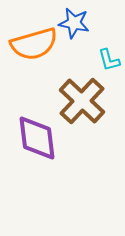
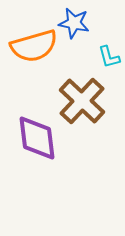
orange semicircle: moved 2 px down
cyan L-shape: moved 3 px up
